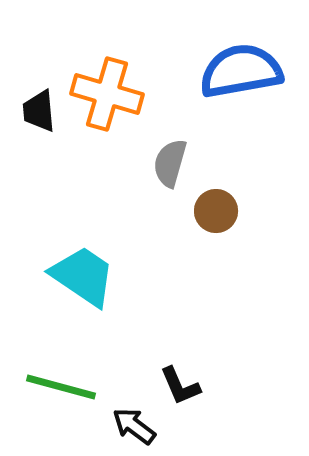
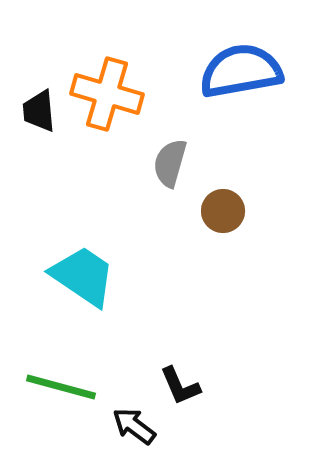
brown circle: moved 7 px right
